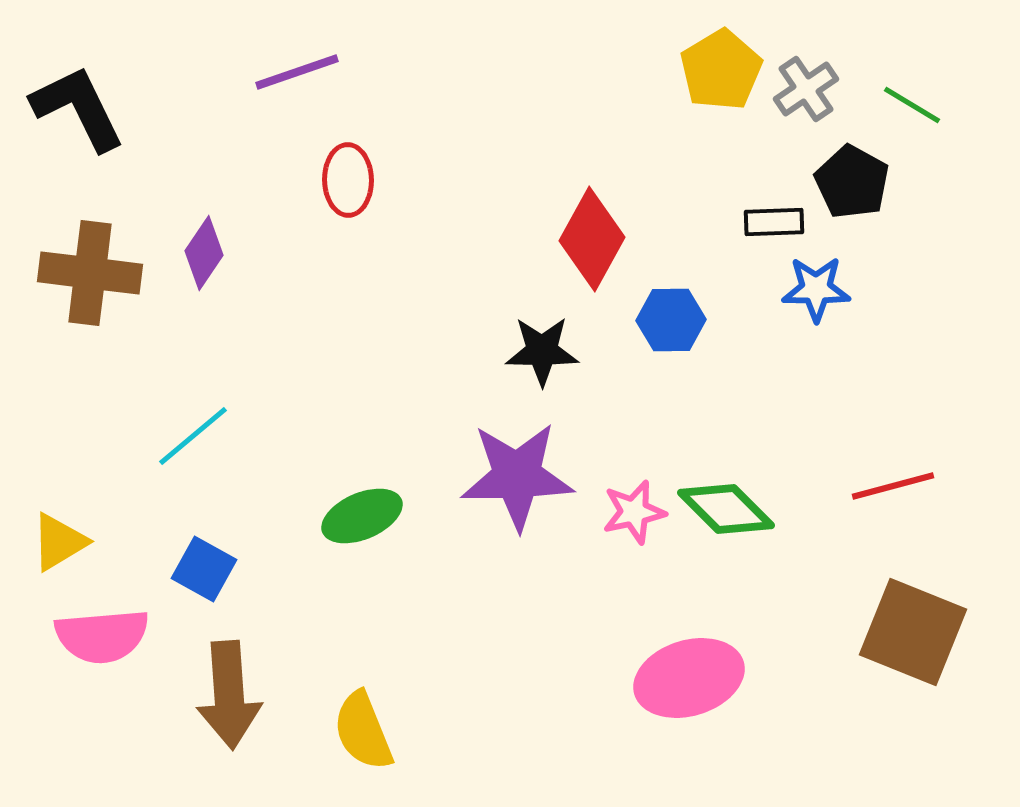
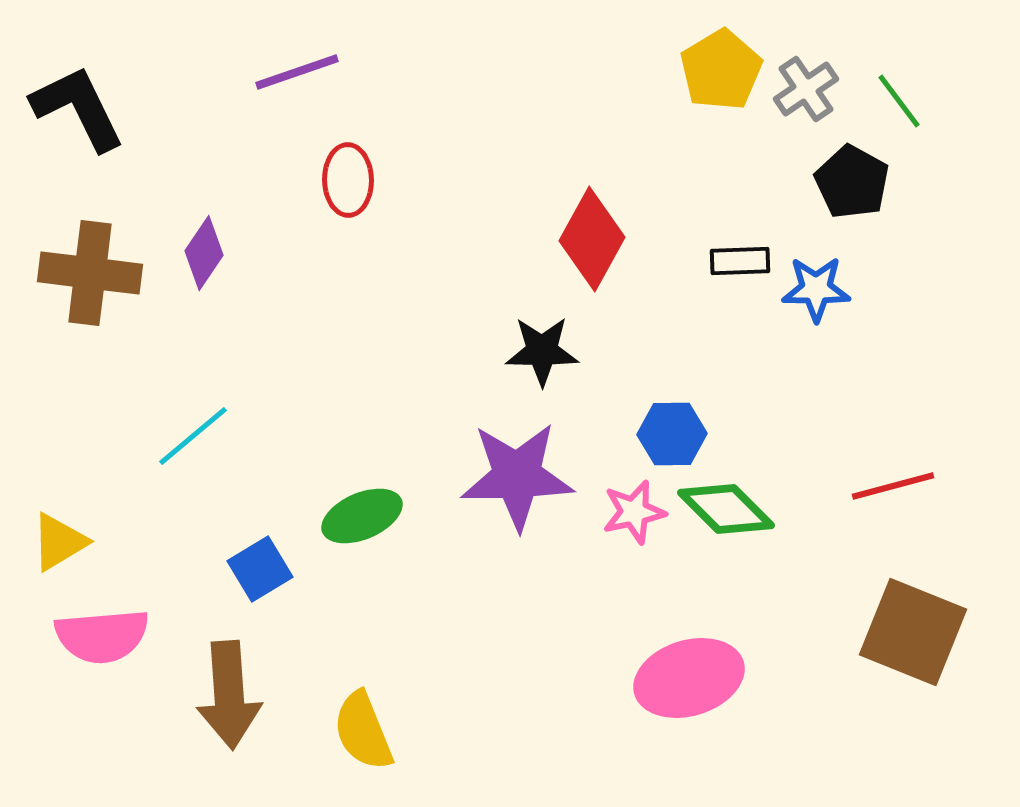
green line: moved 13 px left, 4 px up; rotated 22 degrees clockwise
black rectangle: moved 34 px left, 39 px down
blue hexagon: moved 1 px right, 114 px down
blue square: moved 56 px right; rotated 30 degrees clockwise
